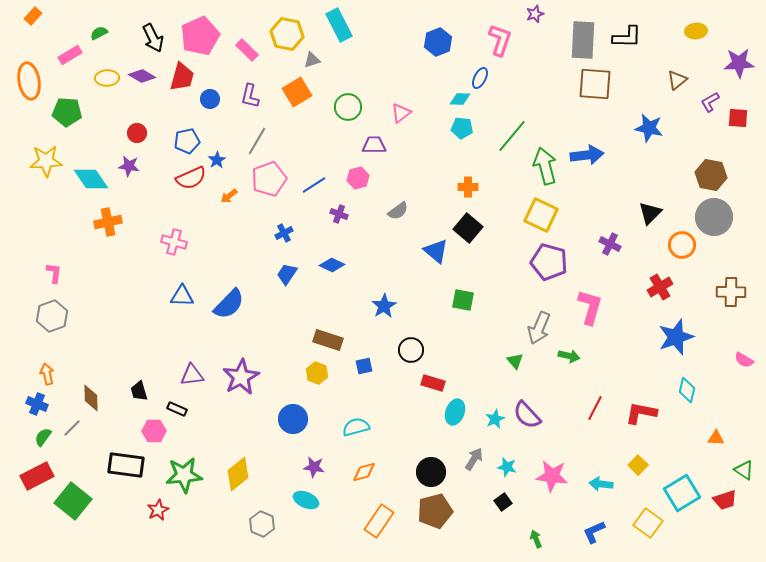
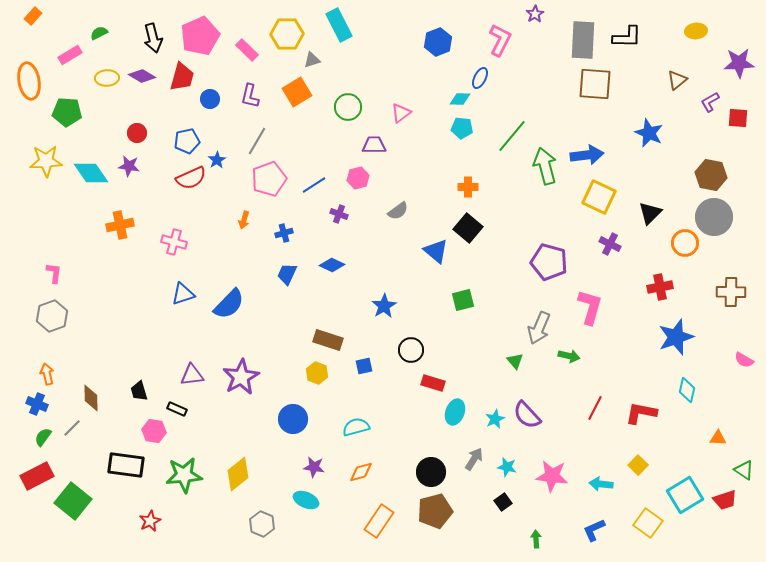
purple star at (535, 14): rotated 12 degrees counterclockwise
yellow hexagon at (287, 34): rotated 12 degrees counterclockwise
black arrow at (153, 38): rotated 12 degrees clockwise
pink L-shape at (500, 40): rotated 8 degrees clockwise
blue star at (649, 128): moved 5 px down; rotated 12 degrees clockwise
cyan diamond at (91, 179): moved 6 px up
orange arrow at (229, 196): moved 15 px right, 24 px down; rotated 36 degrees counterclockwise
yellow square at (541, 215): moved 58 px right, 18 px up
orange cross at (108, 222): moved 12 px right, 3 px down
blue cross at (284, 233): rotated 12 degrees clockwise
orange circle at (682, 245): moved 3 px right, 2 px up
blue trapezoid at (287, 274): rotated 10 degrees counterclockwise
red cross at (660, 287): rotated 20 degrees clockwise
blue triangle at (182, 296): moved 1 px right, 2 px up; rotated 20 degrees counterclockwise
green square at (463, 300): rotated 25 degrees counterclockwise
pink hexagon at (154, 431): rotated 10 degrees clockwise
orange triangle at (716, 438): moved 2 px right
orange diamond at (364, 472): moved 3 px left
cyan square at (682, 493): moved 3 px right, 2 px down
red star at (158, 510): moved 8 px left, 11 px down
blue L-shape at (594, 532): moved 2 px up
green arrow at (536, 539): rotated 18 degrees clockwise
